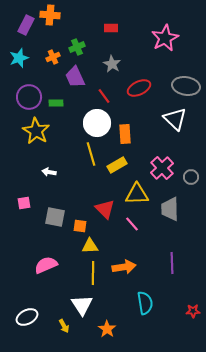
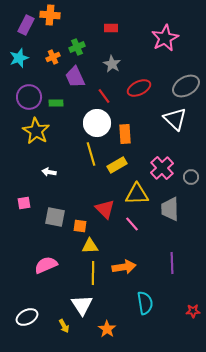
gray ellipse at (186, 86): rotated 40 degrees counterclockwise
